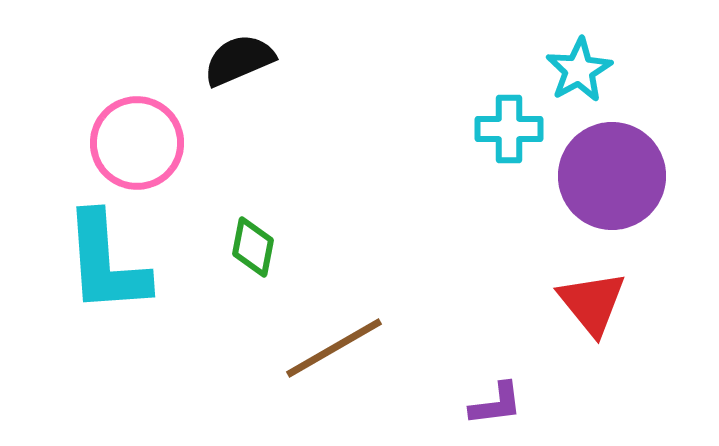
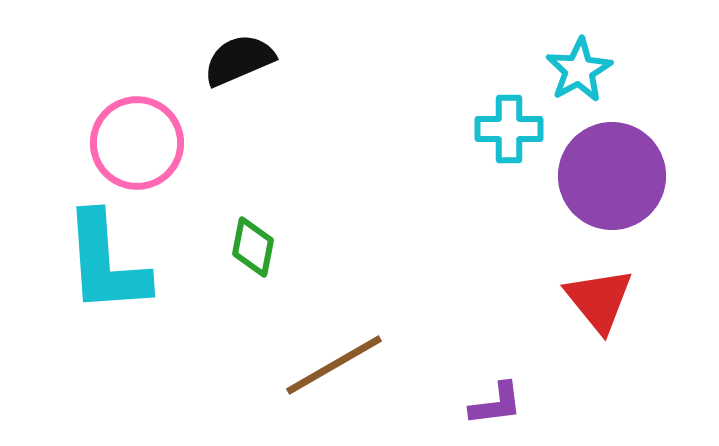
red triangle: moved 7 px right, 3 px up
brown line: moved 17 px down
